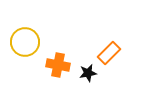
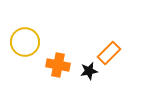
black star: moved 1 px right, 2 px up
